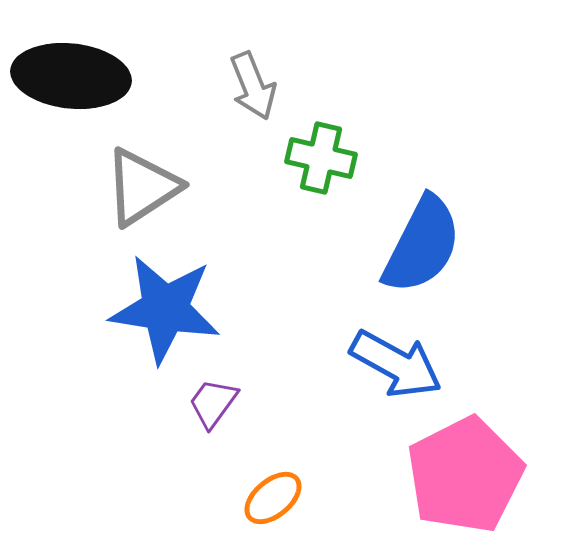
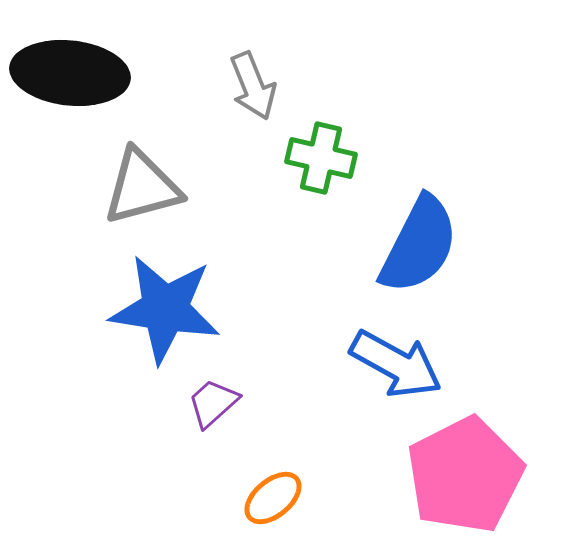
black ellipse: moved 1 px left, 3 px up
gray triangle: rotated 18 degrees clockwise
blue semicircle: moved 3 px left
purple trapezoid: rotated 12 degrees clockwise
